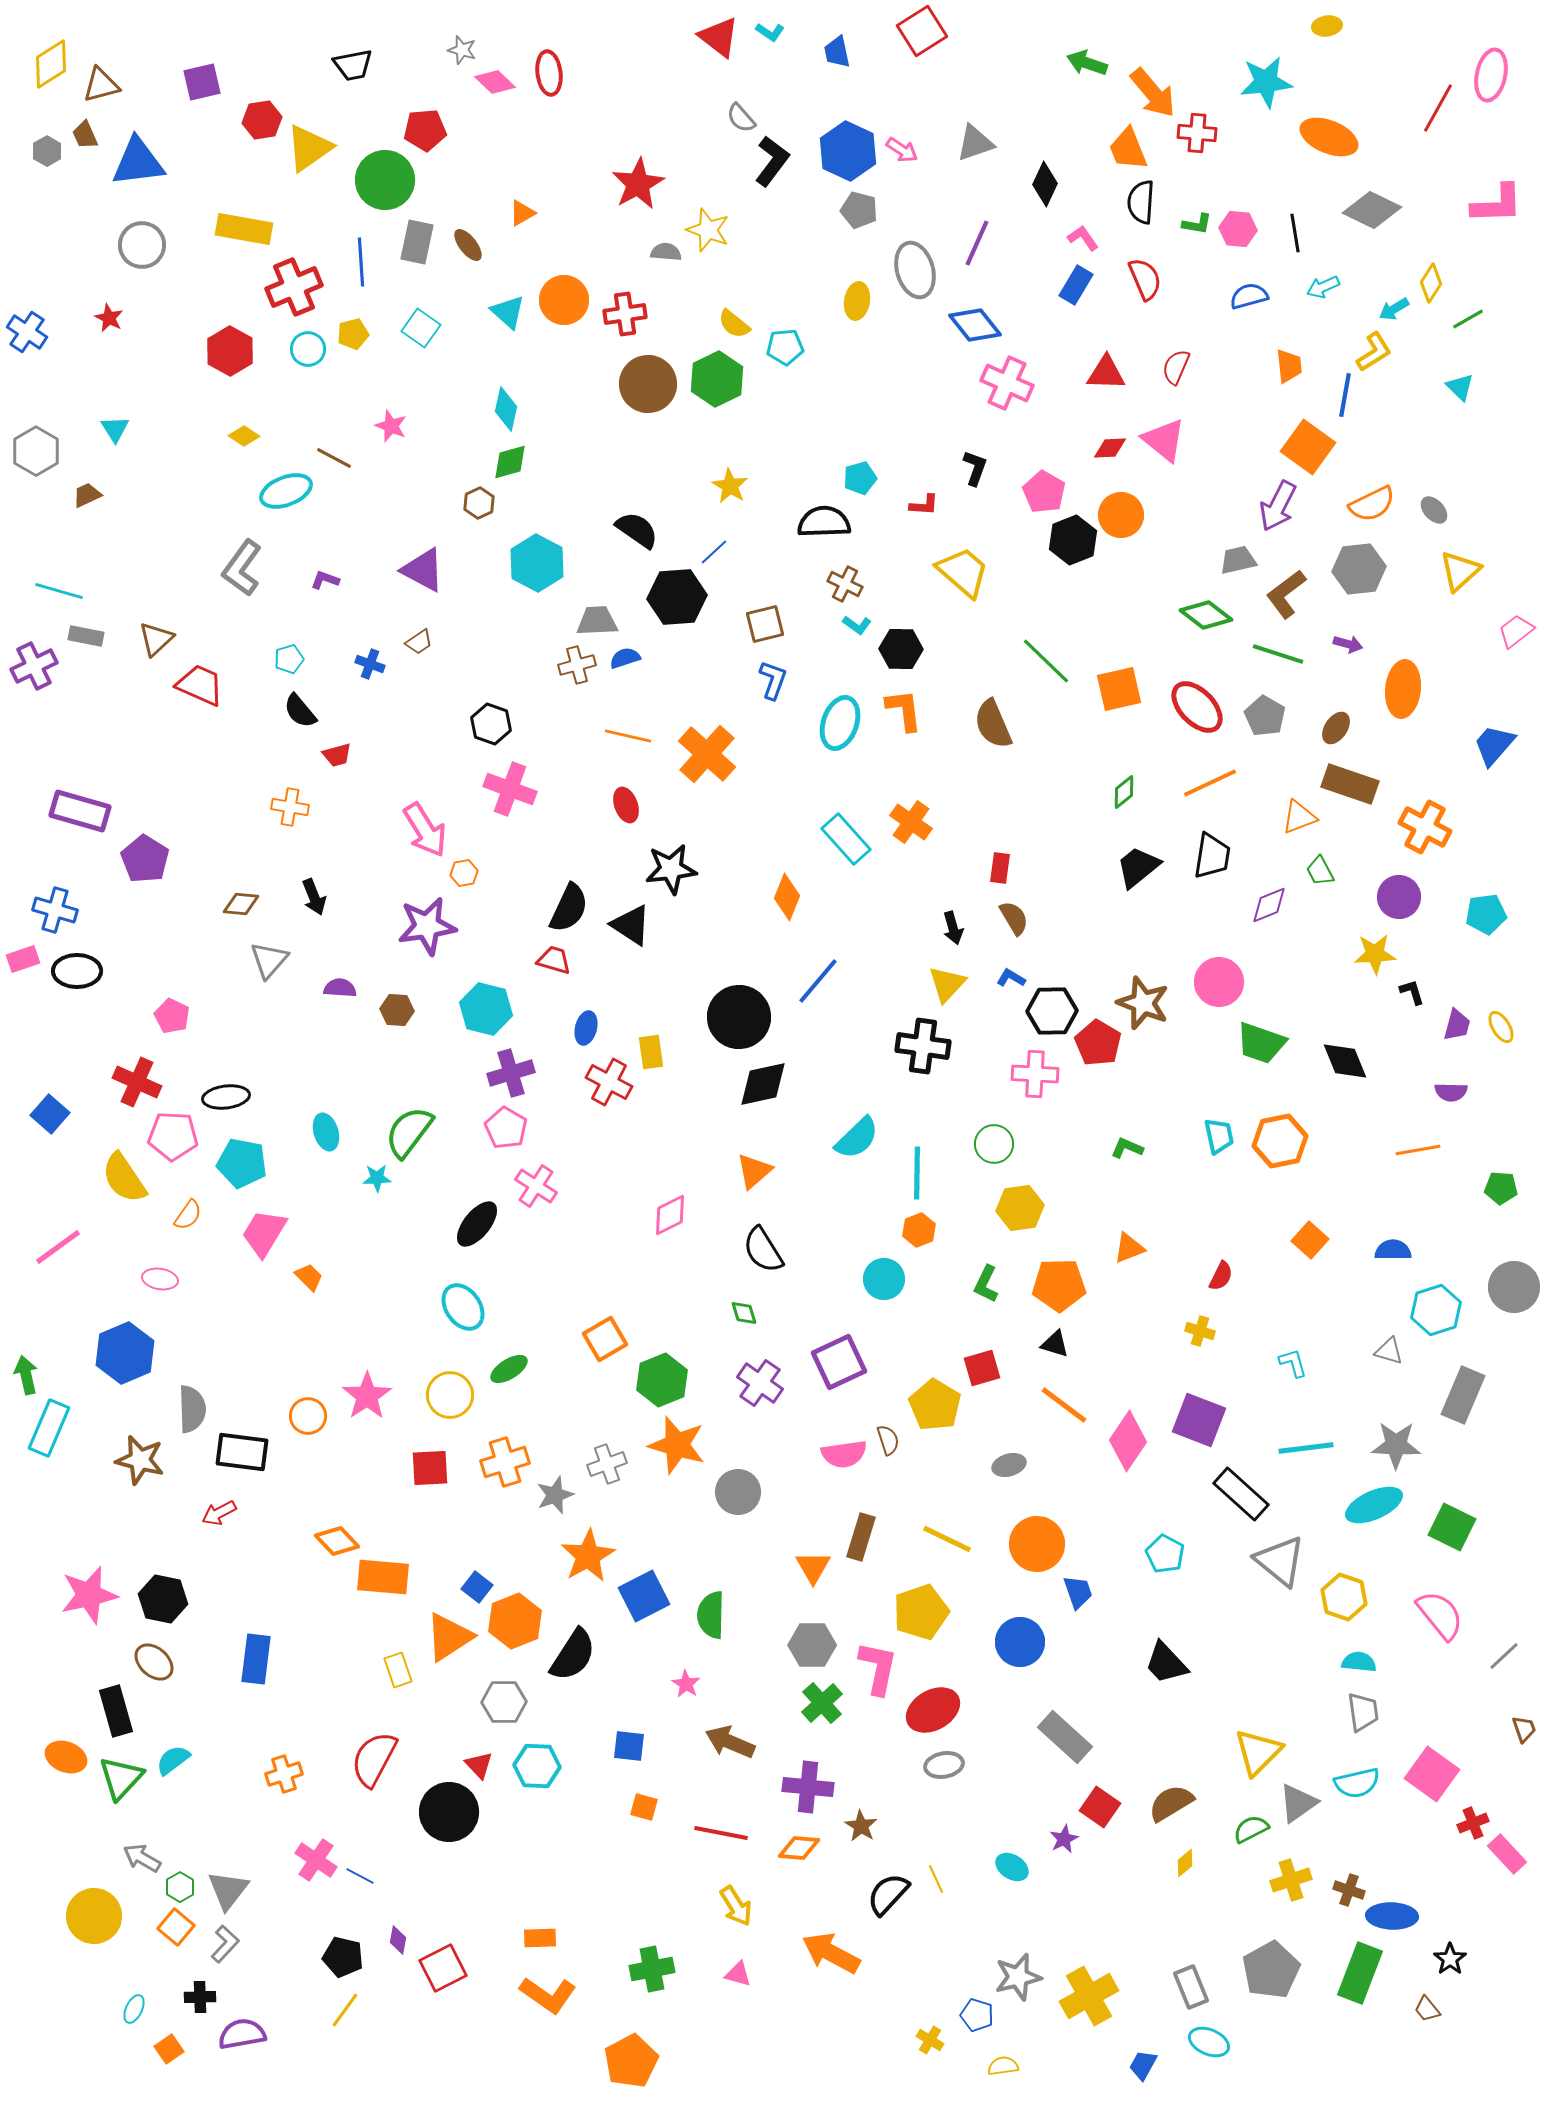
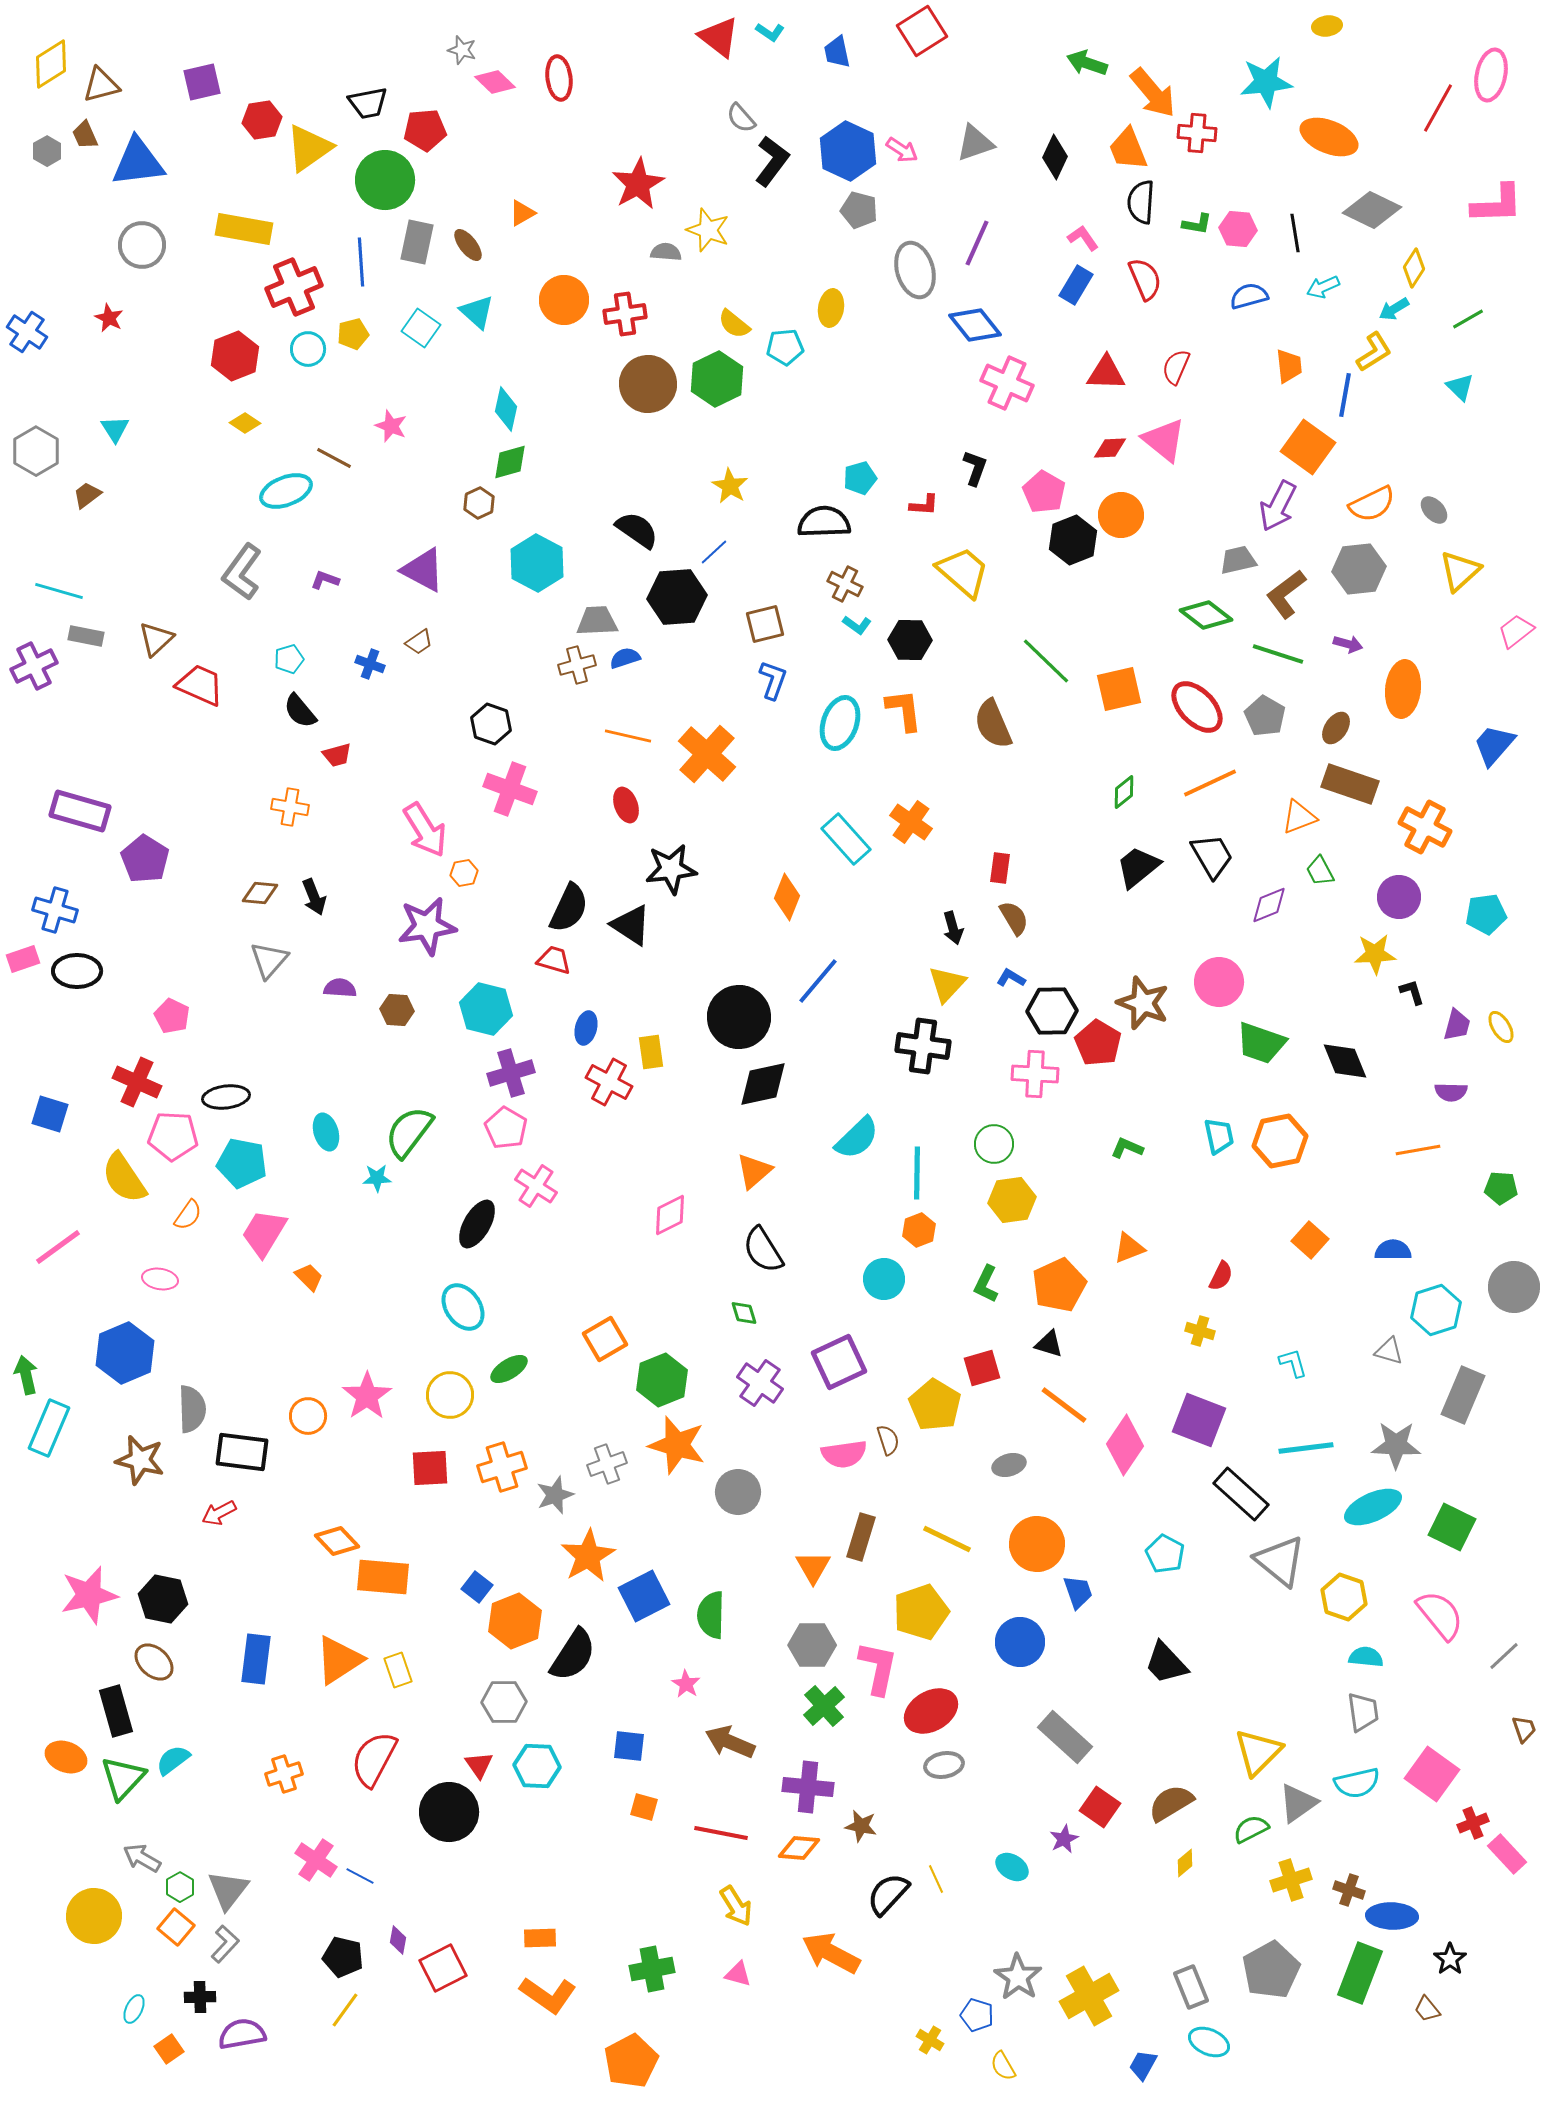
black trapezoid at (353, 65): moved 15 px right, 38 px down
red ellipse at (549, 73): moved 10 px right, 5 px down
black diamond at (1045, 184): moved 10 px right, 27 px up
yellow diamond at (1431, 283): moved 17 px left, 15 px up
yellow ellipse at (857, 301): moved 26 px left, 7 px down
cyan triangle at (508, 312): moved 31 px left
red hexagon at (230, 351): moved 5 px right, 5 px down; rotated 9 degrees clockwise
yellow diamond at (244, 436): moved 1 px right, 13 px up
brown trapezoid at (87, 495): rotated 12 degrees counterclockwise
gray L-shape at (242, 568): moved 4 px down
black hexagon at (901, 649): moved 9 px right, 9 px up
black trapezoid at (1212, 856): rotated 39 degrees counterclockwise
brown diamond at (241, 904): moved 19 px right, 11 px up
blue square at (50, 1114): rotated 24 degrees counterclockwise
yellow hexagon at (1020, 1208): moved 8 px left, 8 px up
black ellipse at (477, 1224): rotated 9 degrees counterclockwise
orange pentagon at (1059, 1285): rotated 24 degrees counterclockwise
black triangle at (1055, 1344): moved 6 px left
pink diamond at (1128, 1441): moved 3 px left, 4 px down
orange cross at (505, 1462): moved 3 px left, 5 px down
cyan ellipse at (1374, 1505): moved 1 px left, 2 px down
orange triangle at (449, 1637): moved 110 px left, 23 px down
cyan semicircle at (1359, 1662): moved 7 px right, 5 px up
green cross at (822, 1703): moved 2 px right, 3 px down
red ellipse at (933, 1710): moved 2 px left, 1 px down
red triangle at (479, 1765): rotated 8 degrees clockwise
green triangle at (121, 1778): moved 2 px right
brown star at (861, 1826): rotated 20 degrees counterclockwise
gray star at (1018, 1977): rotated 24 degrees counterclockwise
yellow semicircle at (1003, 2066): rotated 112 degrees counterclockwise
